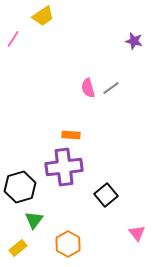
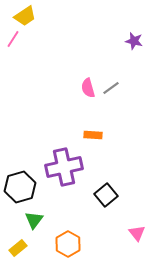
yellow trapezoid: moved 18 px left
orange rectangle: moved 22 px right
purple cross: rotated 6 degrees counterclockwise
